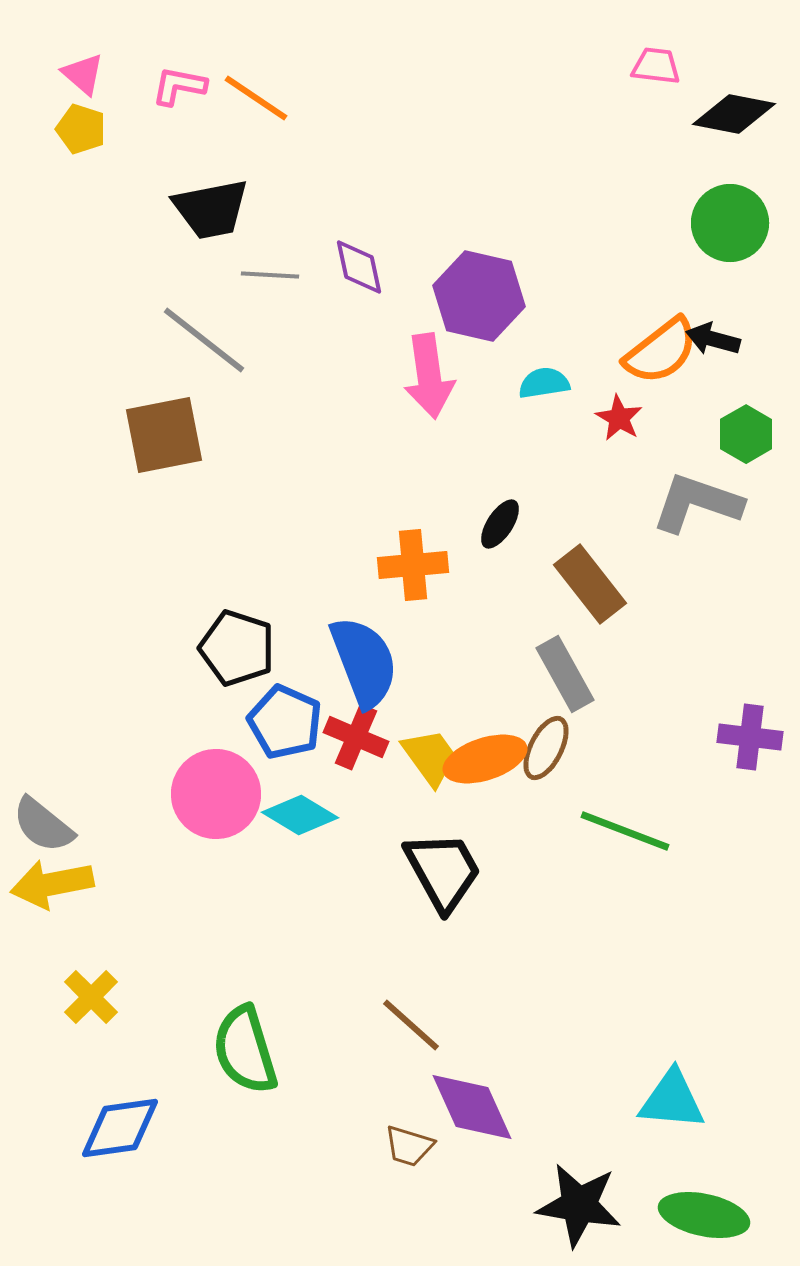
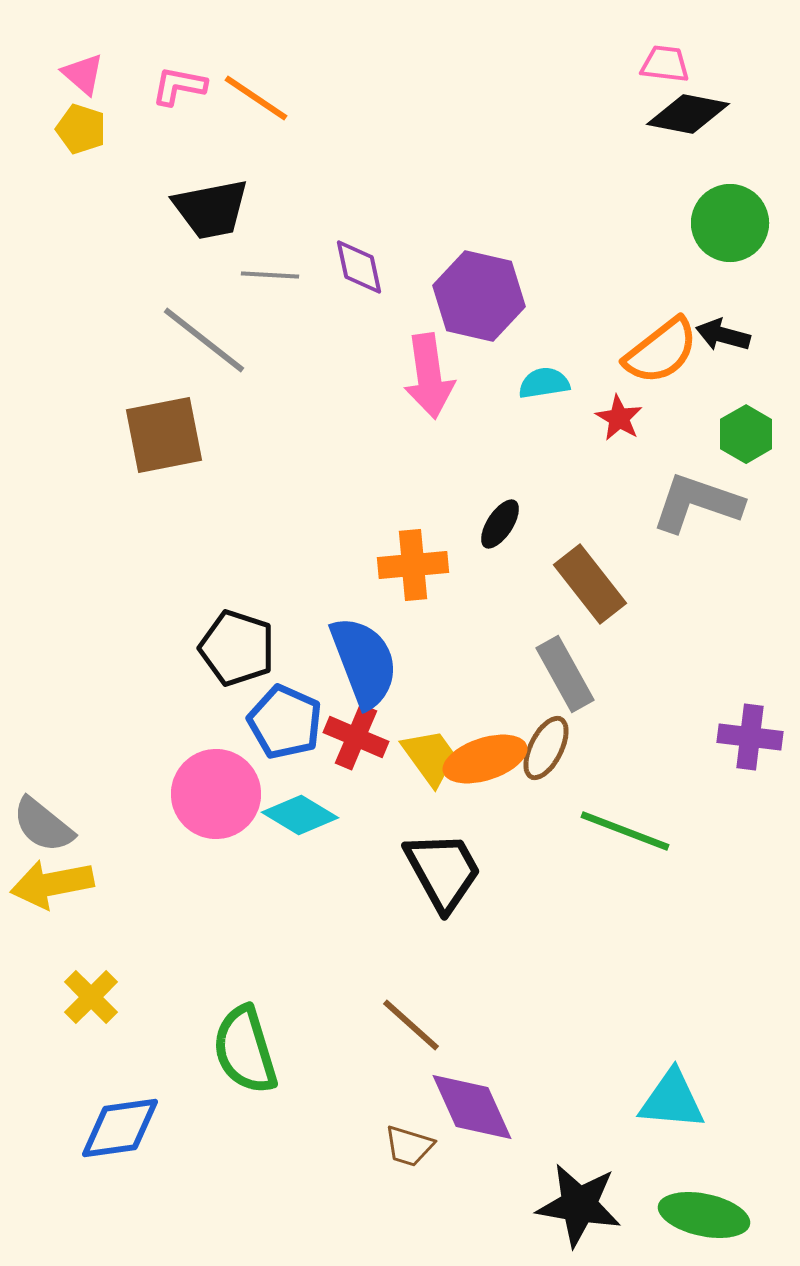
pink trapezoid at (656, 66): moved 9 px right, 2 px up
black diamond at (734, 114): moved 46 px left
black arrow at (713, 339): moved 10 px right, 4 px up
